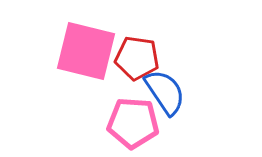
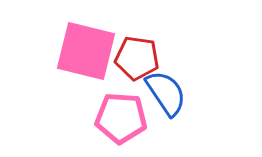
blue semicircle: moved 1 px right, 1 px down
pink pentagon: moved 12 px left, 5 px up
